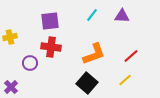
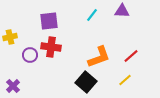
purple triangle: moved 5 px up
purple square: moved 1 px left
orange L-shape: moved 5 px right, 3 px down
purple circle: moved 8 px up
black square: moved 1 px left, 1 px up
purple cross: moved 2 px right, 1 px up
